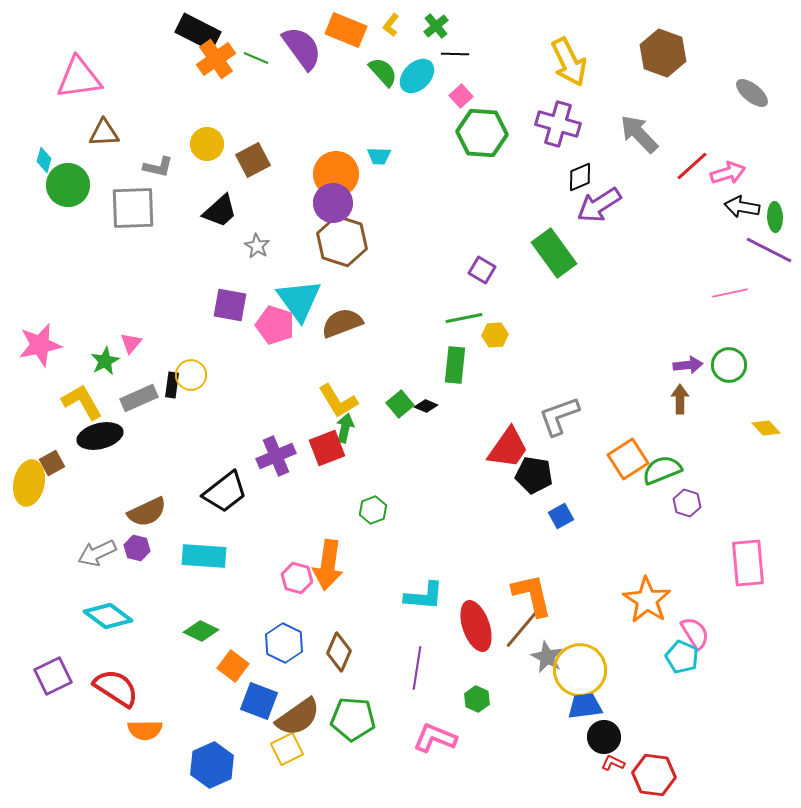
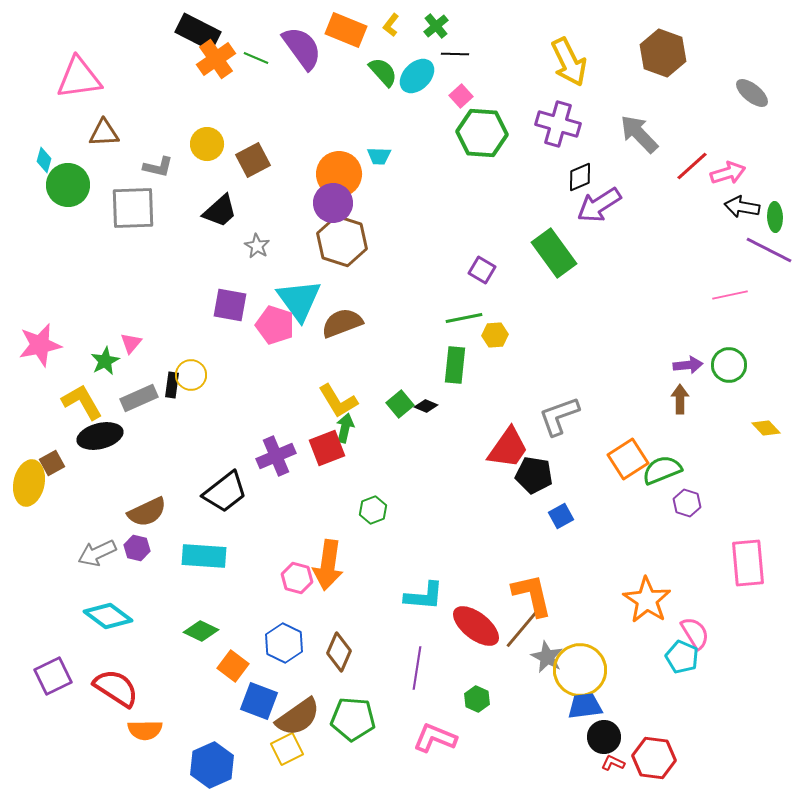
orange circle at (336, 174): moved 3 px right
pink line at (730, 293): moved 2 px down
red ellipse at (476, 626): rotated 33 degrees counterclockwise
red hexagon at (654, 775): moved 17 px up
